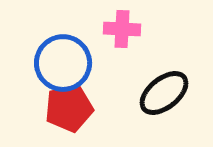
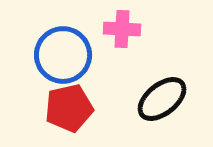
blue circle: moved 8 px up
black ellipse: moved 2 px left, 6 px down
